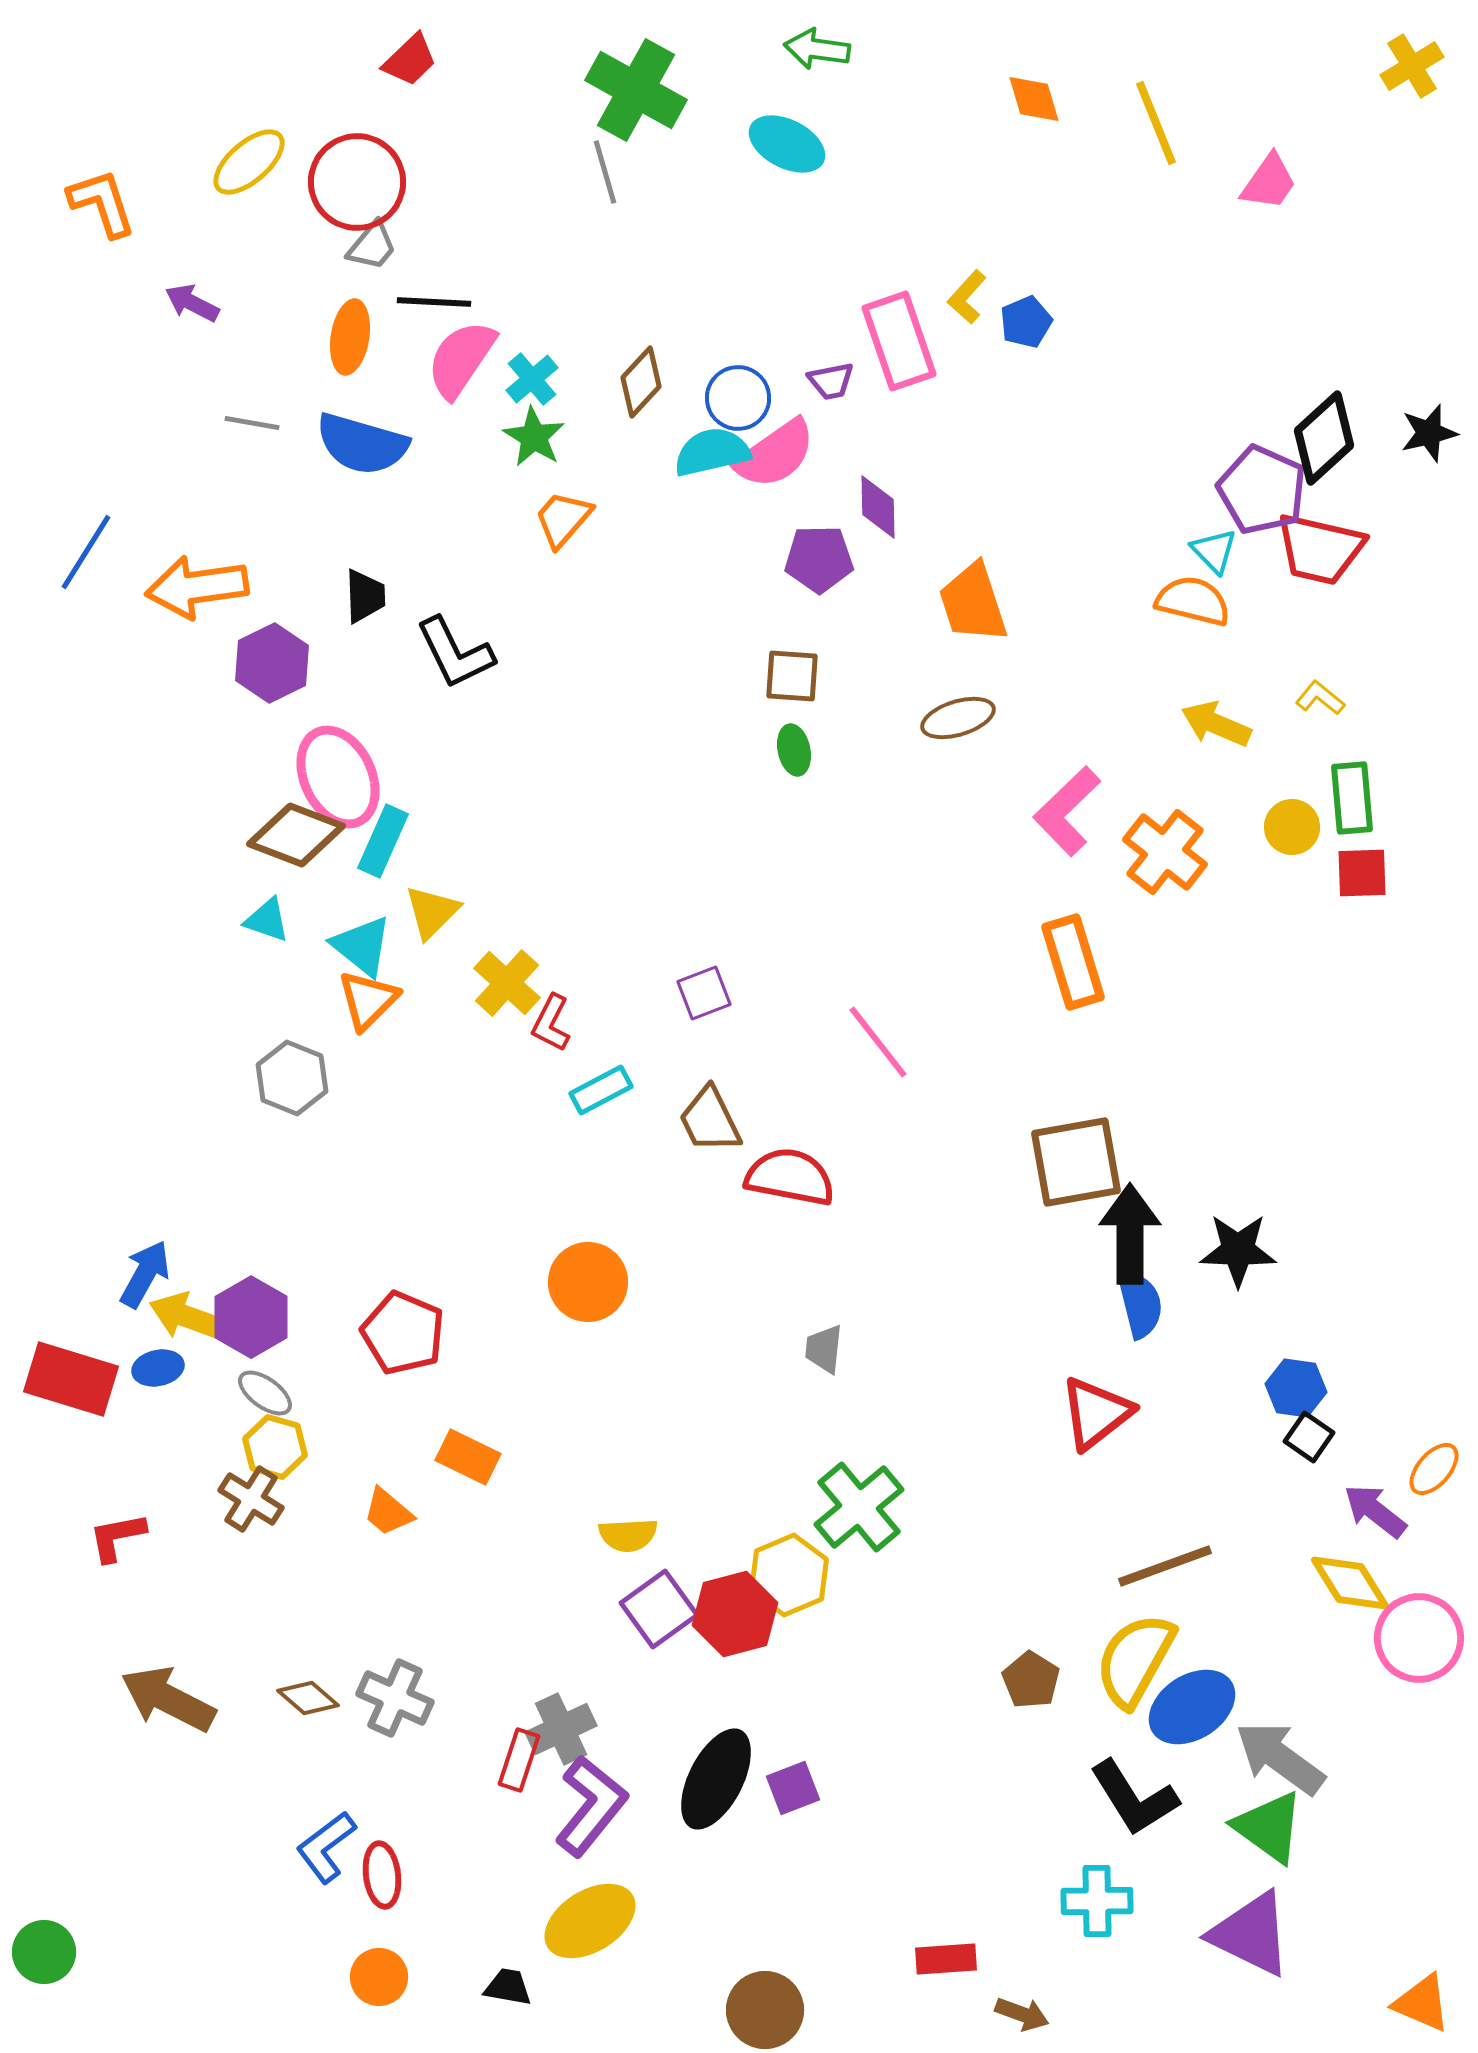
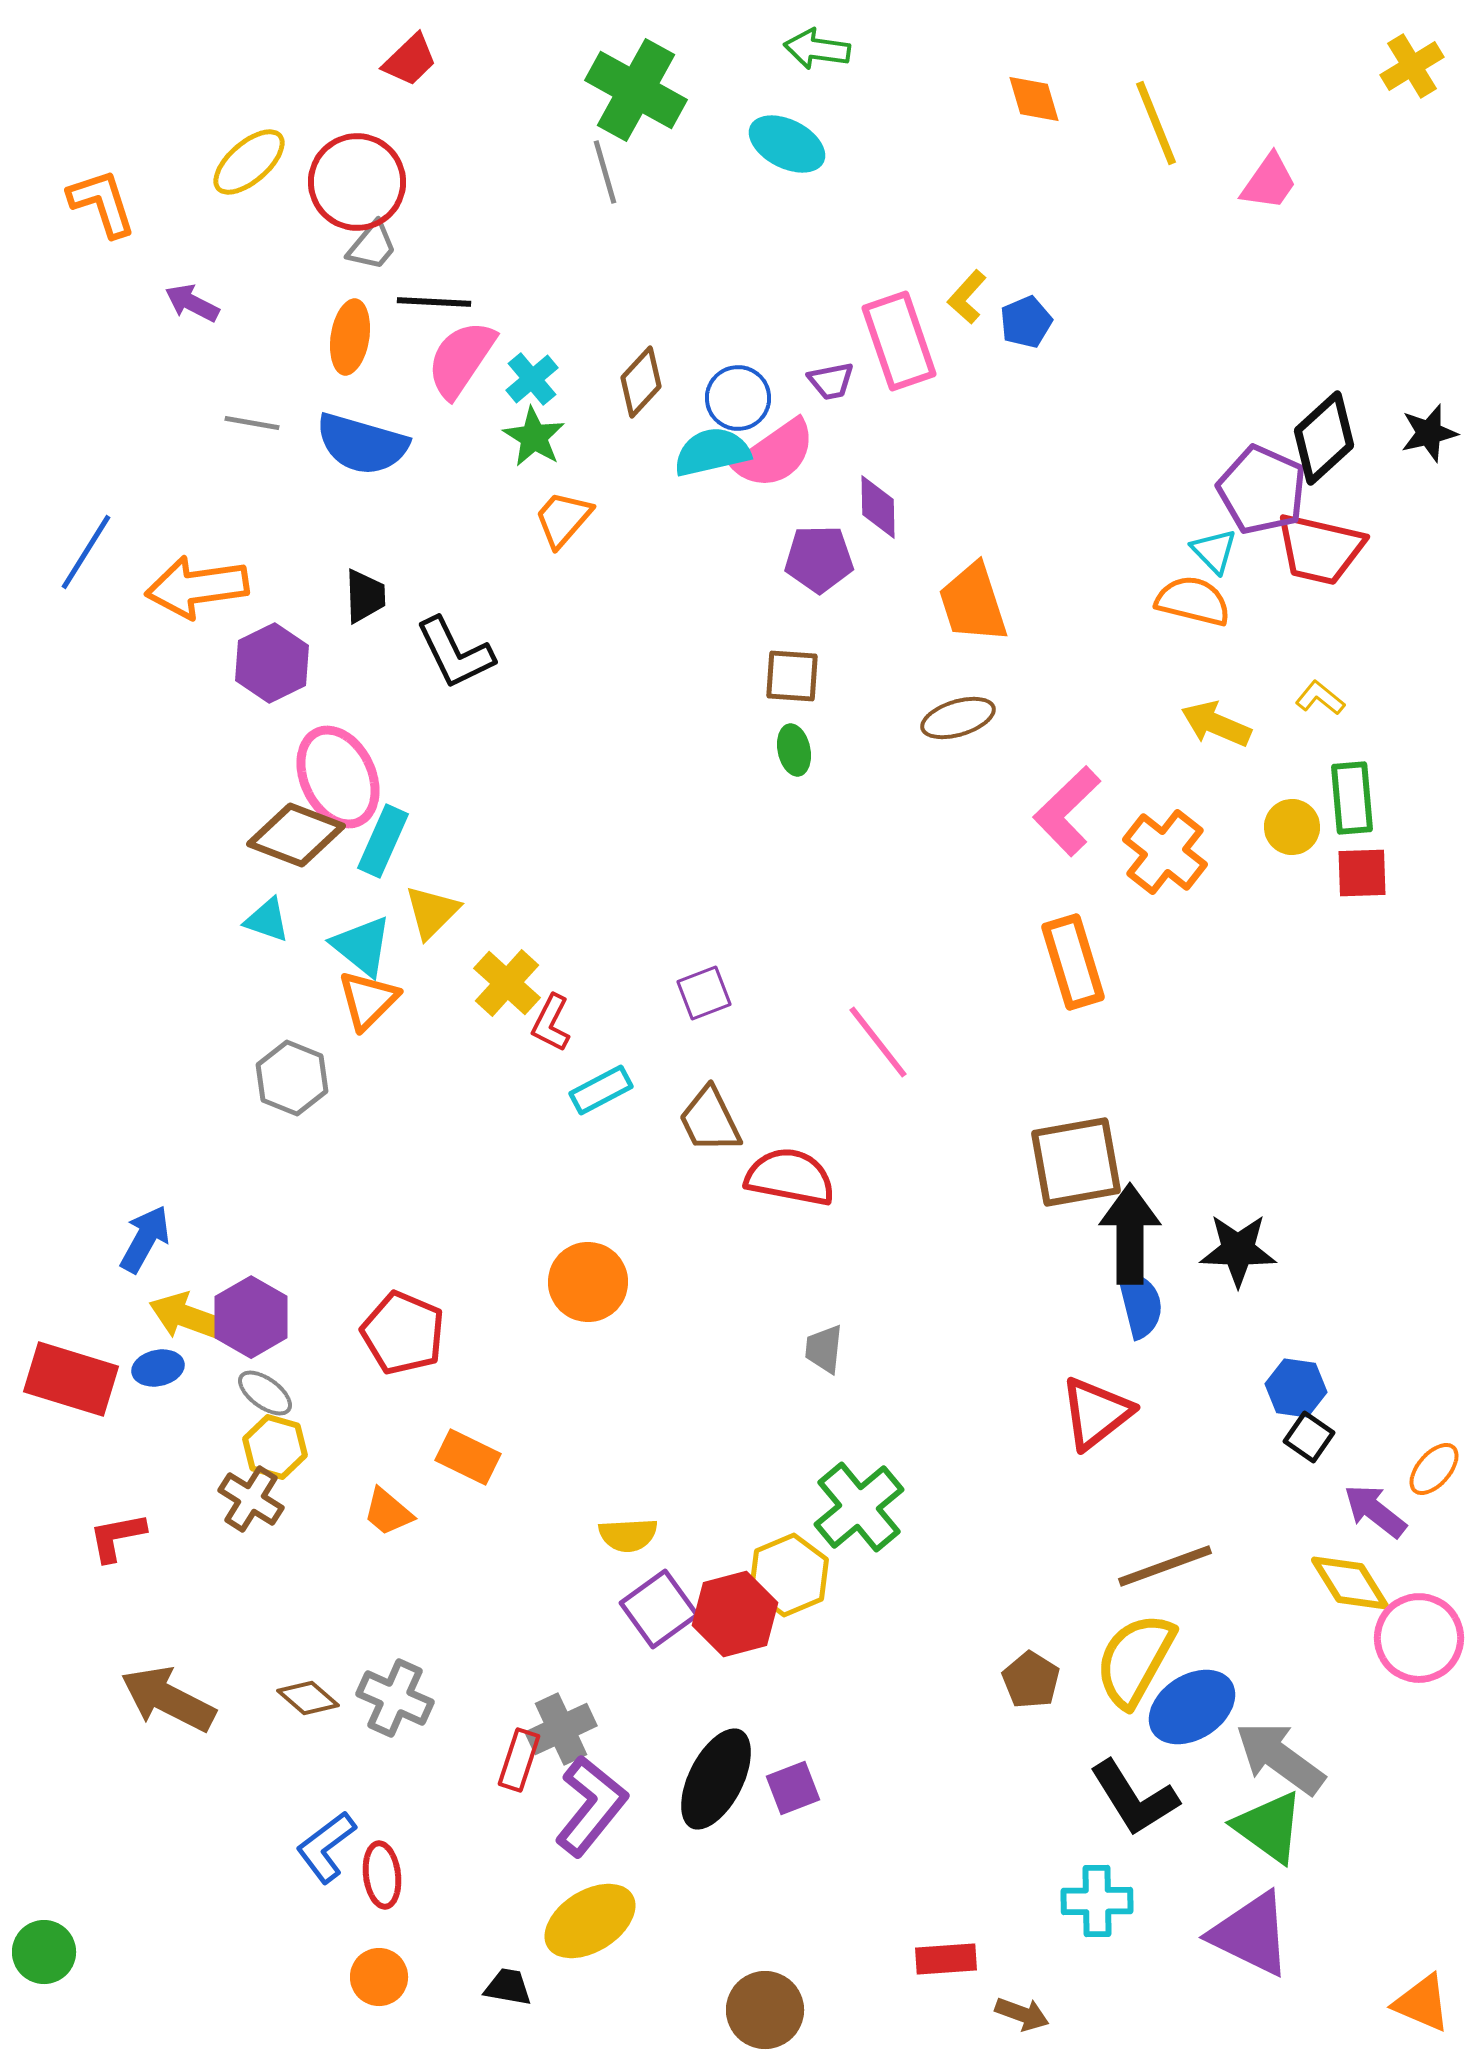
blue arrow at (145, 1274): moved 35 px up
